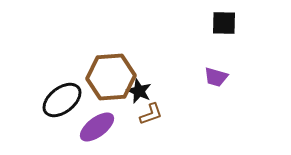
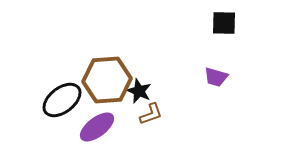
brown hexagon: moved 4 px left, 3 px down
